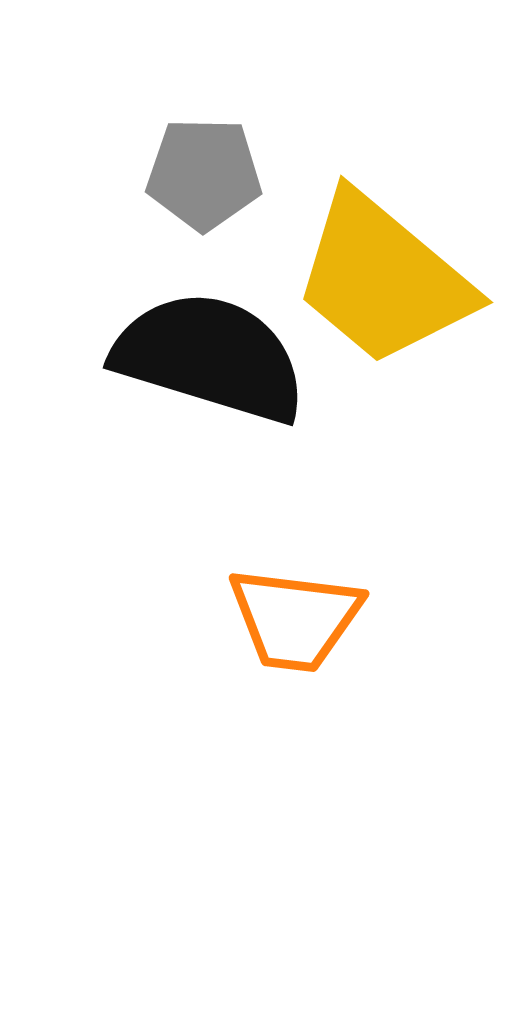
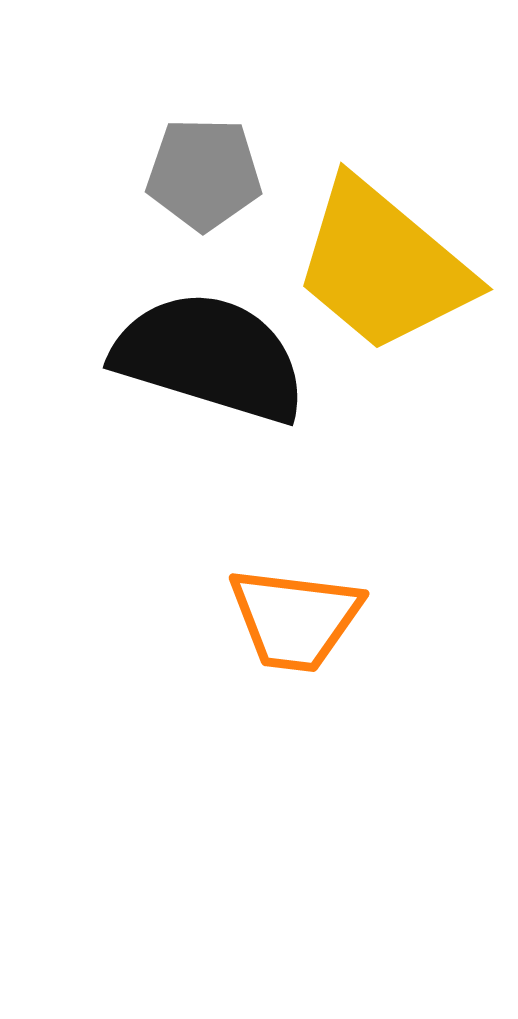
yellow trapezoid: moved 13 px up
